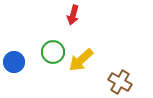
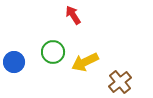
red arrow: rotated 132 degrees clockwise
yellow arrow: moved 4 px right, 2 px down; rotated 16 degrees clockwise
brown cross: rotated 20 degrees clockwise
